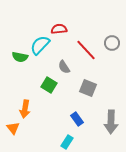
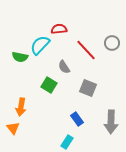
orange arrow: moved 4 px left, 2 px up
